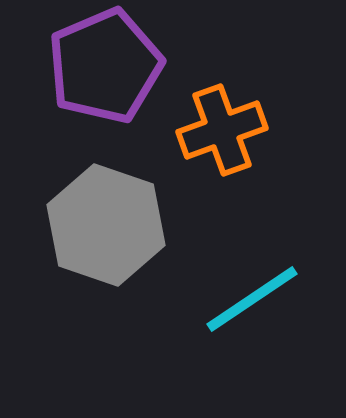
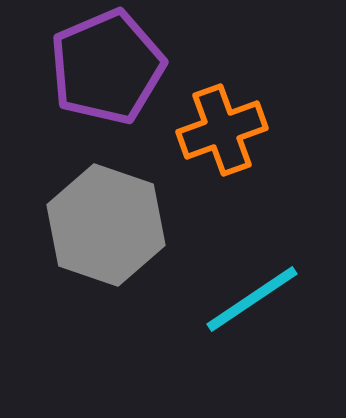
purple pentagon: moved 2 px right, 1 px down
